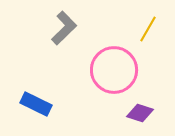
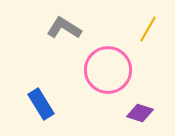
gray L-shape: rotated 104 degrees counterclockwise
pink circle: moved 6 px left
blue rectangle: moved 5 px right; rotated 32 degrees clockwise
